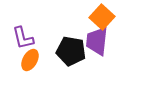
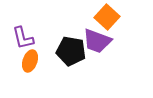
orange square: moved 5 px right
purple trapezoid: rotated 76 degrees counterclockwise
orange ellipse: moved 1 px down; rotated 10 degrees counterclockwise
